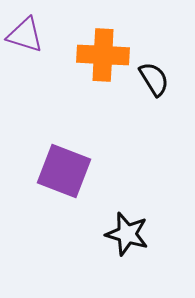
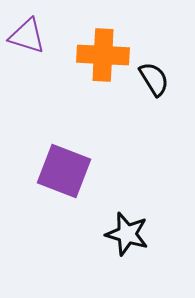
purple triangle: moved 2 px right, 1 px down
